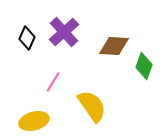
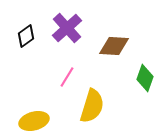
purple cross: moved 3 px right, 4 px up
black diamond: moved 1 px left, 2 px up; rotated 30 degrees clockwise
green diamond: moved 1 px right, 12 px down
pink line: moved 14 px right, 5 px up
yellow semicircle: rotated 52 degrees clockwise
